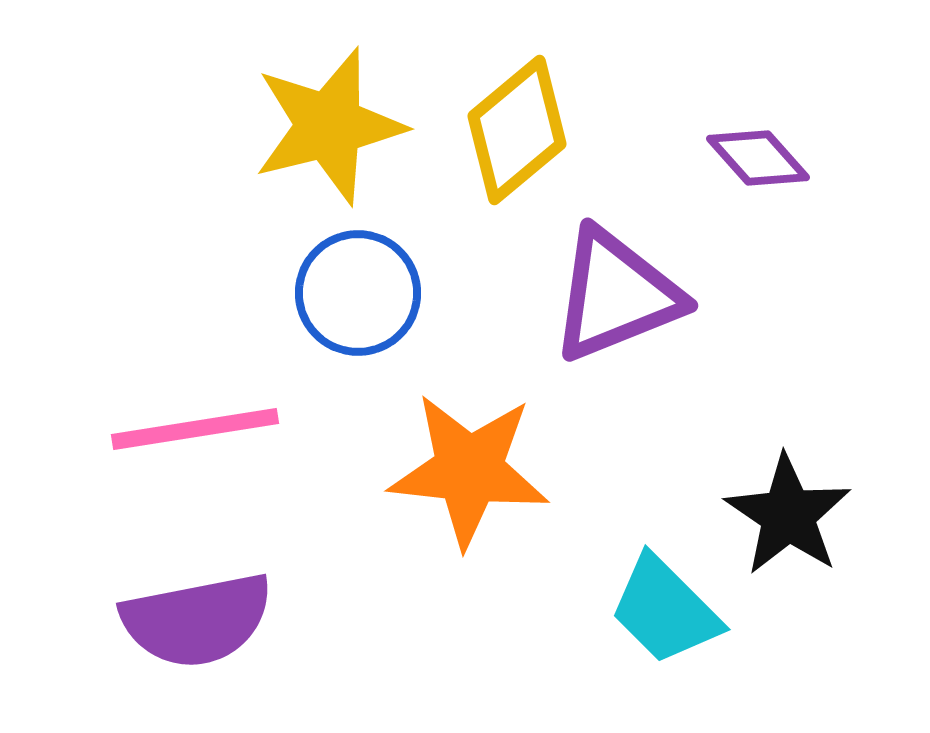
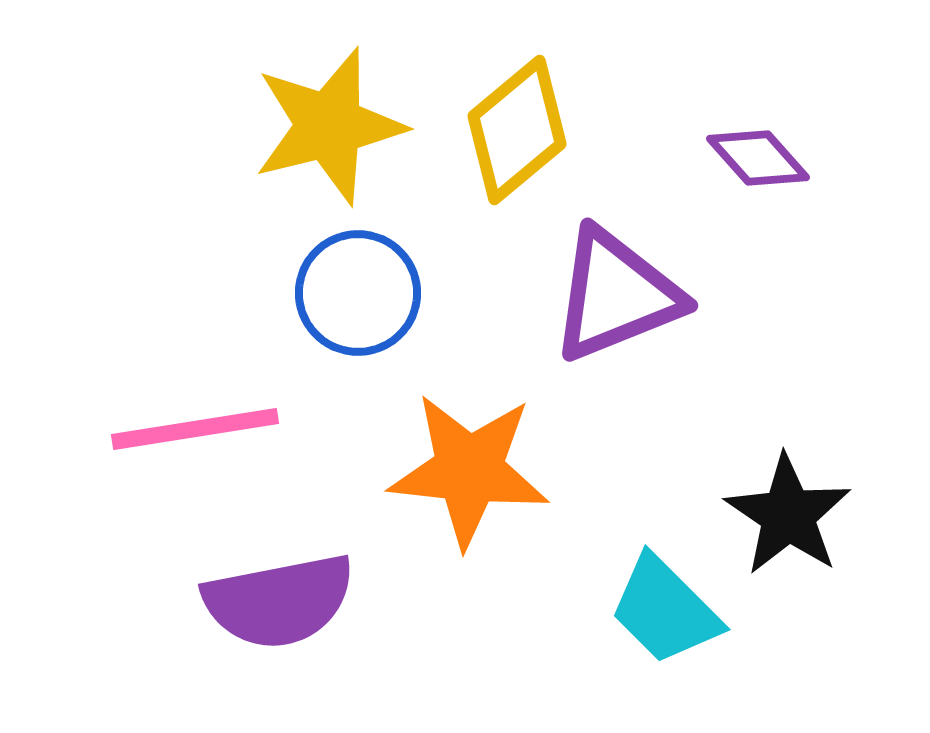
purple semicircle: moved 82 px right, 19 px up
